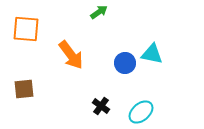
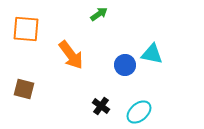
green arrow: moved 2 px down
blue circle: moved 2 px down
brown square: rotated 20 degrees clockwise
cyan ellipse: moved 2 px left
